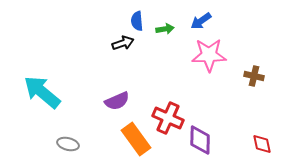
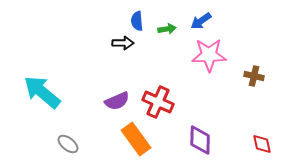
green arrow: moved 2 px right
black arrow: rotated 20 degrees clockwise
red cross: moved 10 px left, 16 px up
gray ellipse: rotated 25 degrees clockwise
